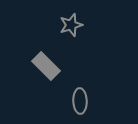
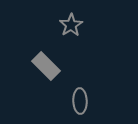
gray star: rotated 15 degrees counterclockwise
